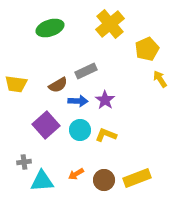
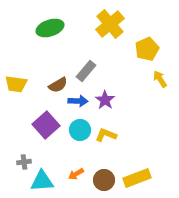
gray rectangle: rotated 25 degrees counterclockwise
